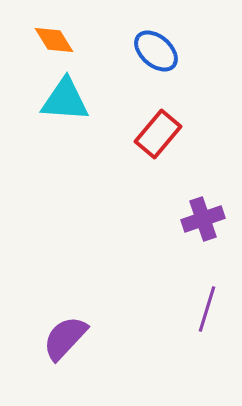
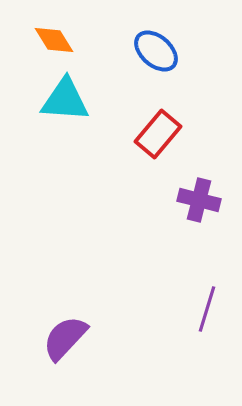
purple cross: moved 4 px left, 19 px up; rotated 33 degrees clockwise
